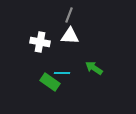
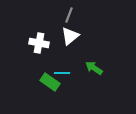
white triangle: rotated 42 degrees counterclockwise
white cross: moved 1 px left, 1 px down
